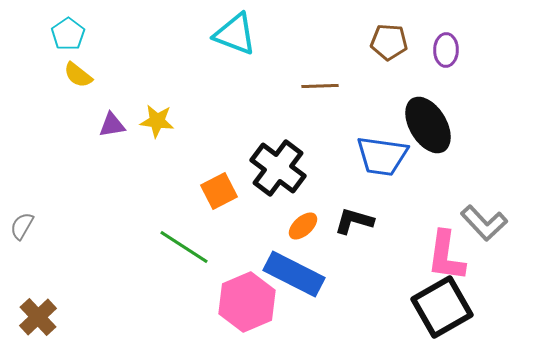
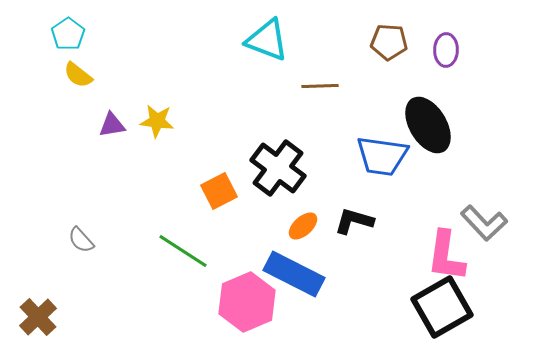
cyan triangle: moved 32 px right, 6 px down
gray semicircle: moved 59 px right, 14 px down; rotated 72 degrees counterclockwise
green line: moved 1 px left, 4 px down
